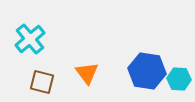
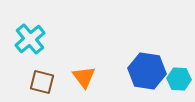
orange triangle: moved 3 px left, 4 px down
